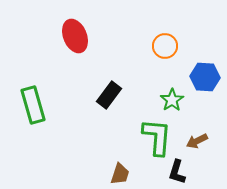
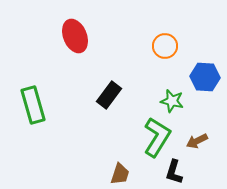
green star: moved 1 px down; rotated 25 degrees counterclockwise
green L-shape: rotated 27 degrees clockwise
black L-shape: moved 3 px left
